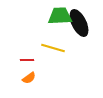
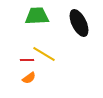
green trapezoid: moved 23 px left
yellow line: moved 9 px left, 6 px down; rotated 15 degrees clockwise
